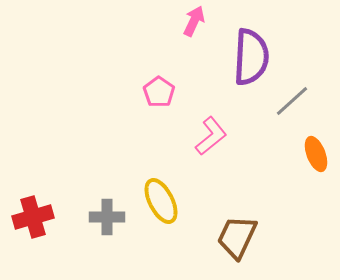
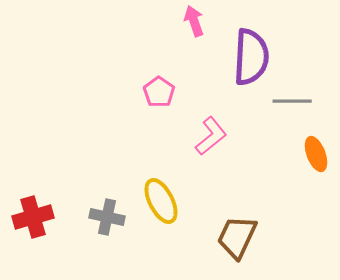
pink arrow: rotated 44 degrees counterclockwise
gray line: rotated 42 degrees clockwise
gray cross: rotated 12 degrees clockwise
